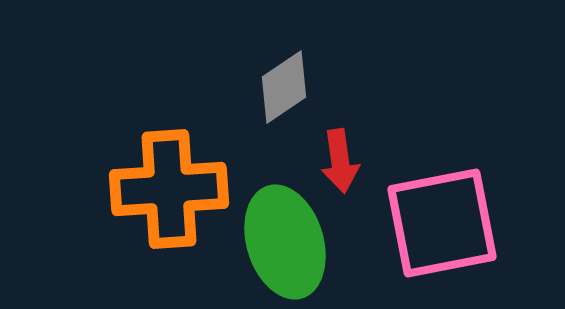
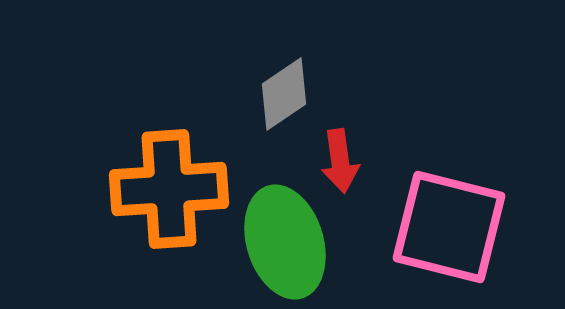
gray diamond: moved 7 px down
pink square: moved 7 px right, 4 px down; rotated 25 degrees clockwise
